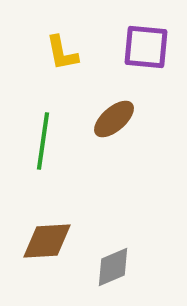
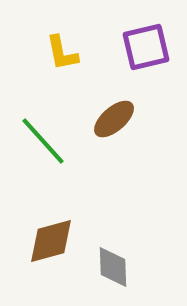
purple square: rotated 18 degrees counterclockwise
green line: rotated 50 degrees counterclockwise
brown diamond: moved 4 px right; rotated 12 degrees counterclockwise
gray diamond: rotated 69 degrees counterclockwise
